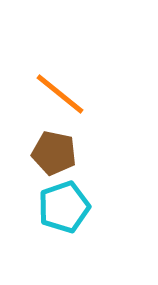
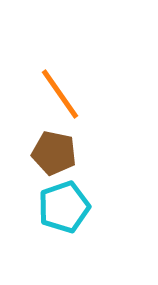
orange line: rotated 16 degrees clockwise
